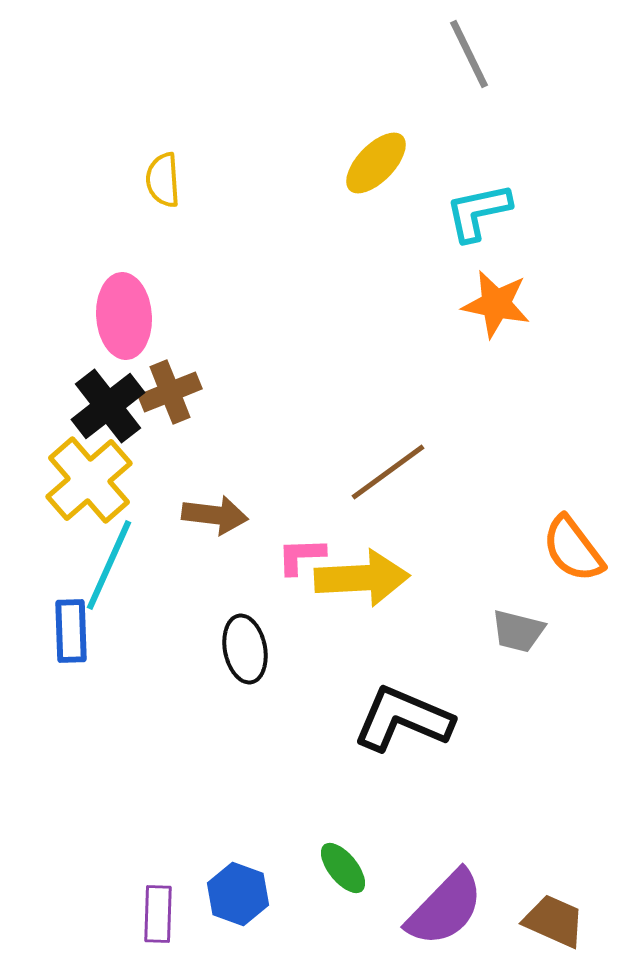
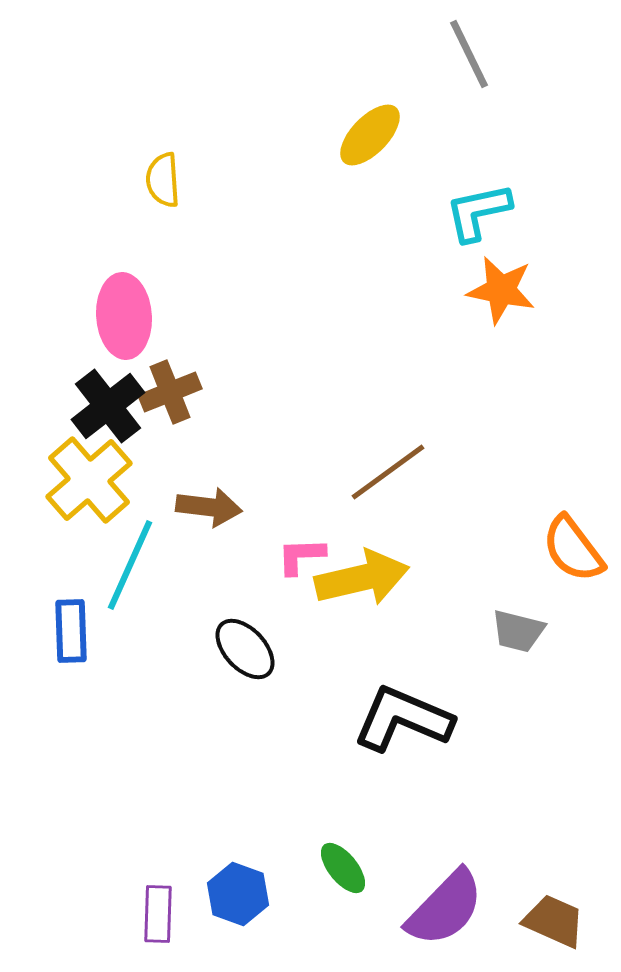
yellow ellipse: moved 6 px left, 28 px up
orange star: moved 5 px right, 14 px up
brown arrow: moved 6 px left, 8 px up
cyan line: moved 21 px right
yellow arrow: rotated 10 degrees counterclockwise
black ellipse: rotated 32 degrees counterclockwise
